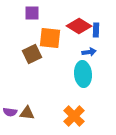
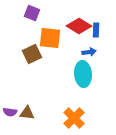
purple square: rotated 21 degrees clockwise
orange cross: moved 2 px down
